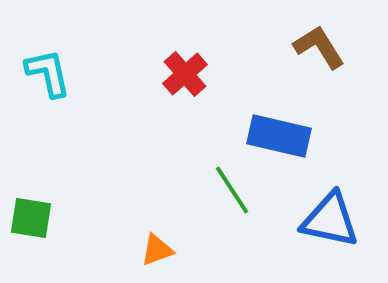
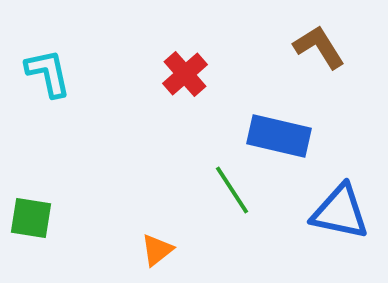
blue triangle: moved 10 px right, 8 px up
orange triangle: rotated 18 degrees counterclockwise
